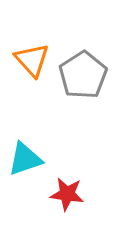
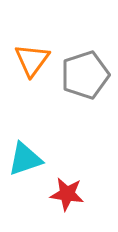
orange triangle: rotated 18 degrees clockwise
gray pentagon: moved 2 px right; rotated 15 degrees clockwise
